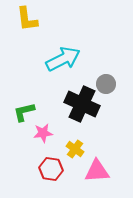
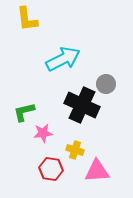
black cross: moved 1 px down
yellow cross: moved 1 px down; rotated 18 degrees counterclockwise
